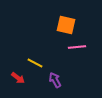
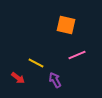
pink line: moved 8 px down; rotated 18 degrees counterclockwise
yellow line: moved 1 px right
